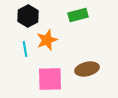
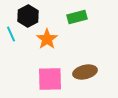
green rectangle: moved 1 px left, 2 px down
orange star: moved 1 px up; rotated 15 degrees counterclockwise
cyan line: moved 14 px left, 15 px up; rotated 14 degrees counterclockwise
brown ellipse: moved 2 px left, 3 px down
